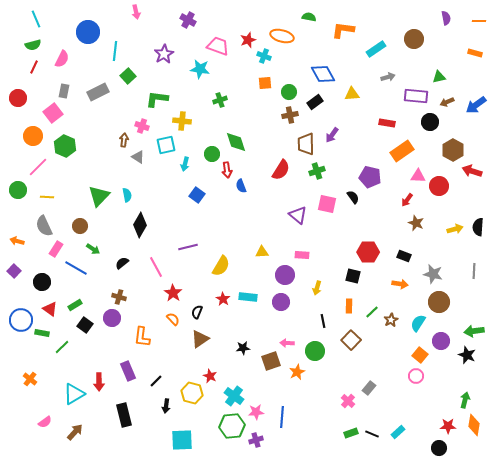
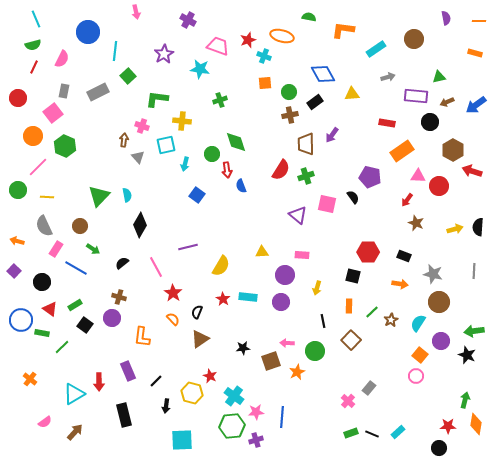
gray triangle at (138, 157): rotated 16 degrees clockwise
green cross at (317, 171): moved 11 px left, 5 px down
orange diamond at (474, 425): moved 2 px right, 1 px up
